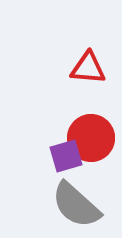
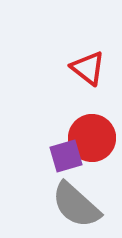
red triangle: rotated 33 degrees clockwise
red circle: moved 1 px right
